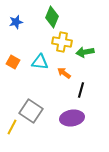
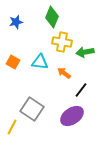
black line: rotated 21 degrees clockwise
gray square: moved 1 px right, 2 px up
purple ellipse: moved 2 px up; rotated 25 degrees counterclockwise
